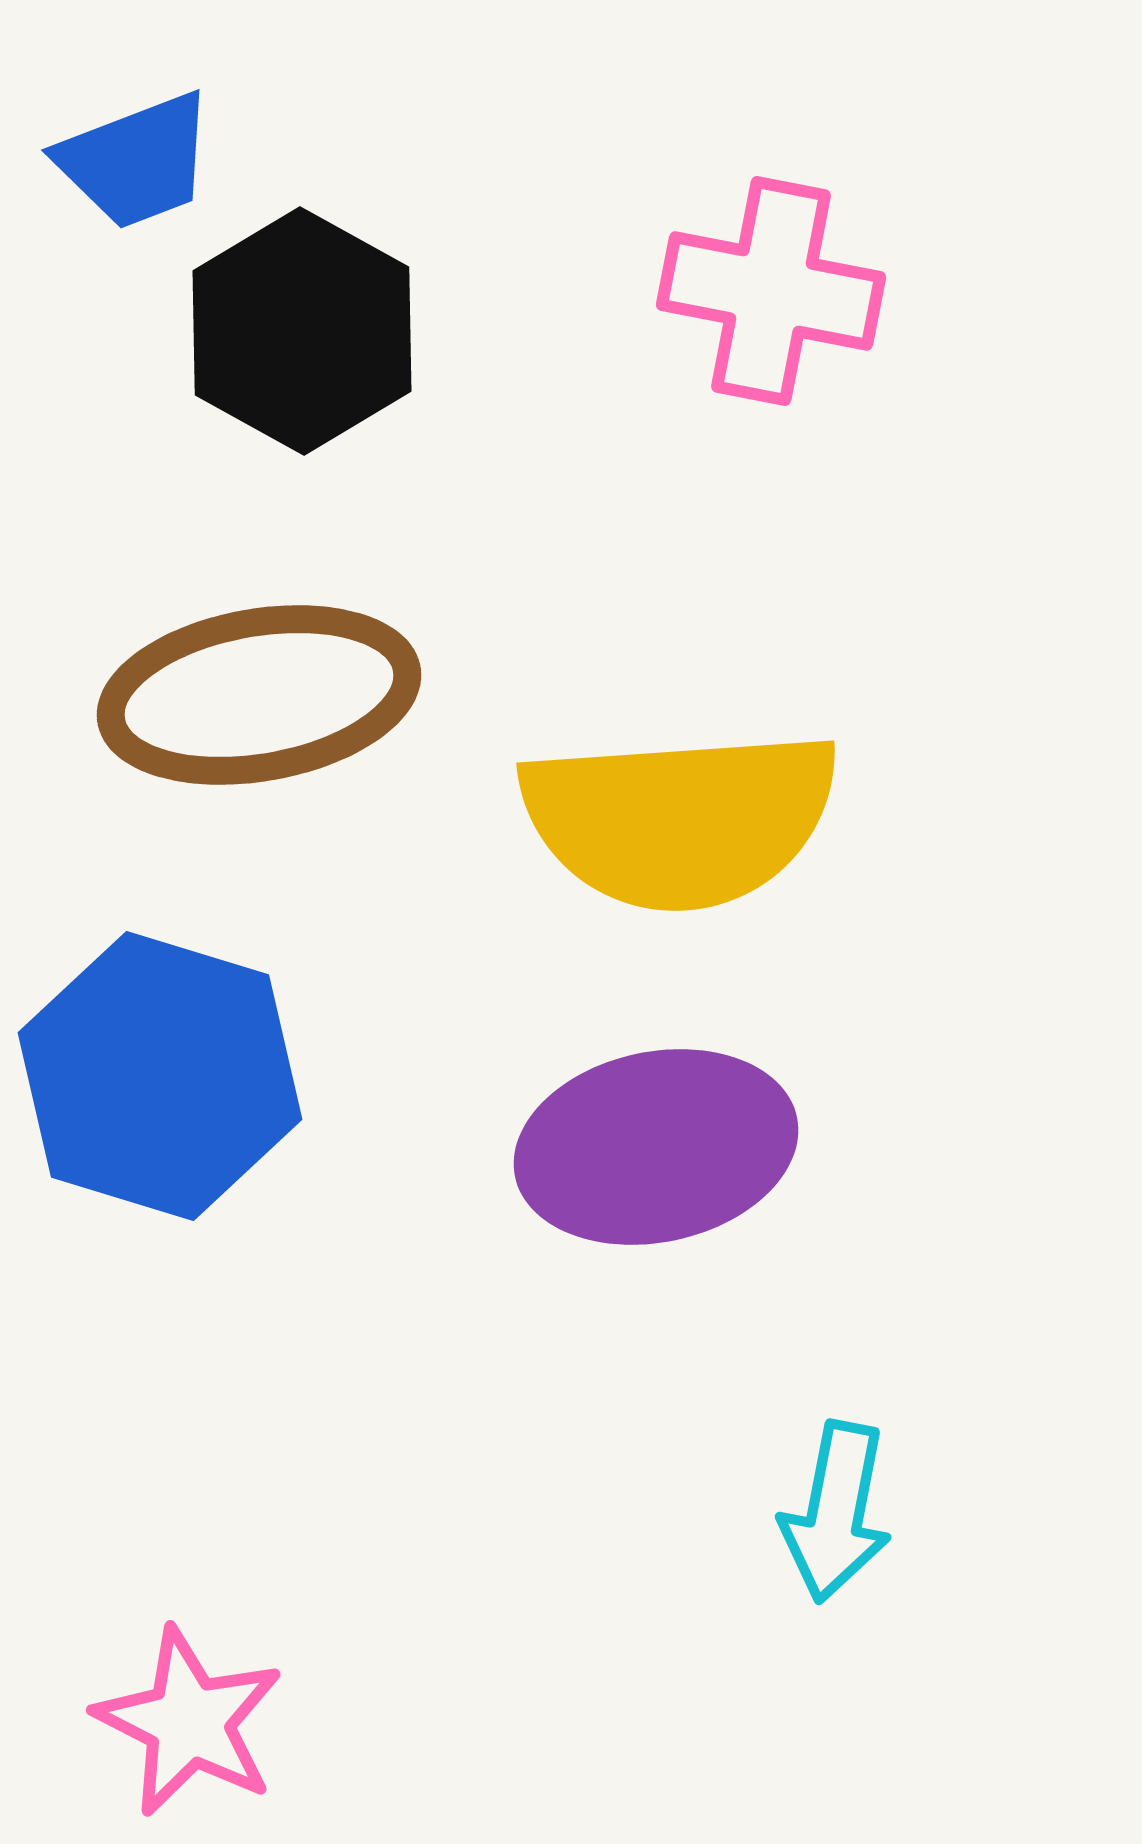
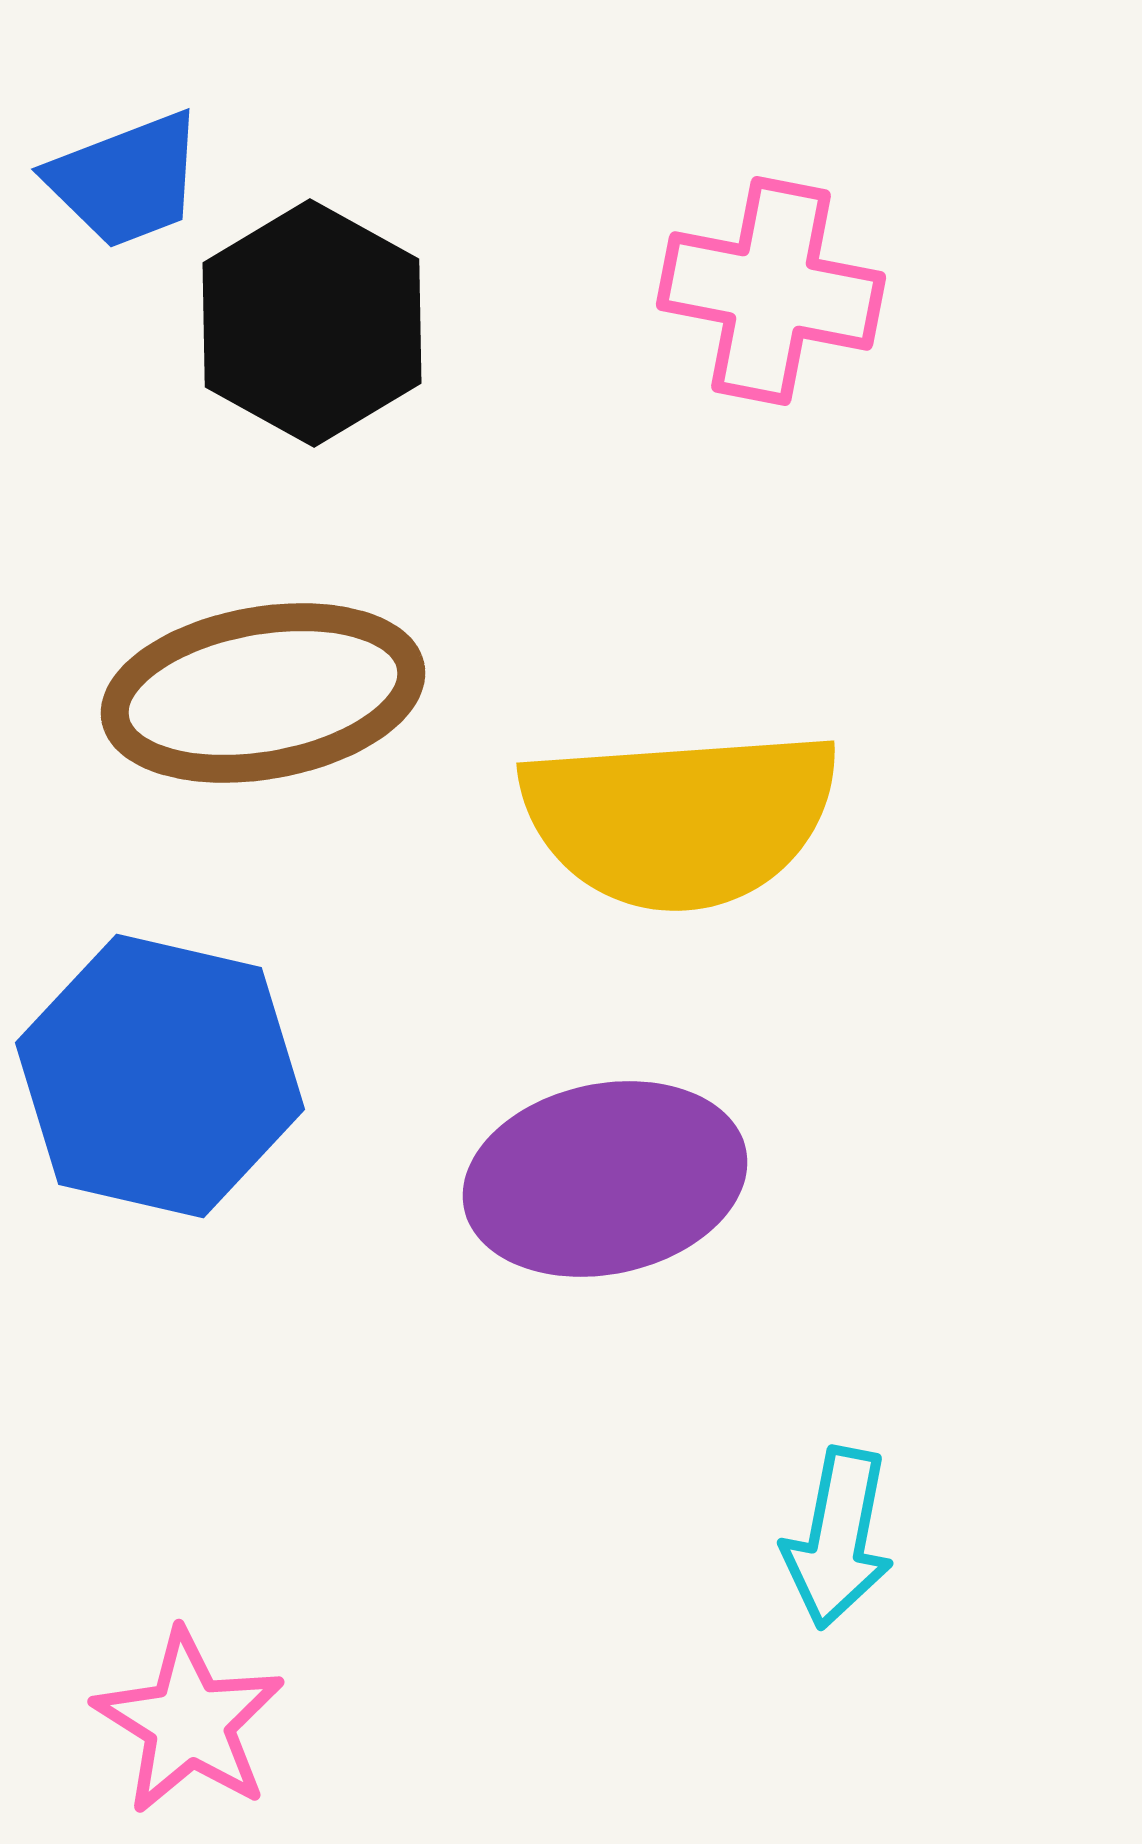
blue trapezoid: moved 10 px left, 19 px down
black hexagon: moved 10 px right, 8 px up
brown ellipse: moved 4 px right, 2 px up
blue hexagon: rotated 4 degrees counterclockwise
purple ellipse: moved 51 px left, 32 px down
cyan arrow: moved 2 px right, 26 px down
pink star: rotated 5 degrees clockwise
